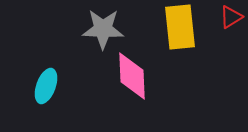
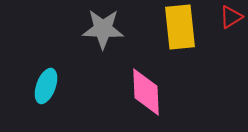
pink diamond: moved 14 px right, 16 px down
